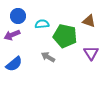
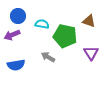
cyan semicircle: rotated 16 degrees clockwise
blue semicircle: moved 2 px right, 1 px down; rotated 30 degrees clockwise
